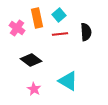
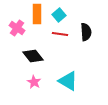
orange rectangle: moved 4 px up; rotated 12 degrees clockwise
red line: rotated 14 degrees clockwise
black diamond: moved 2 px right, 4 px up; rotated 15 degrees clockwise
pink star: moved 7 px up
